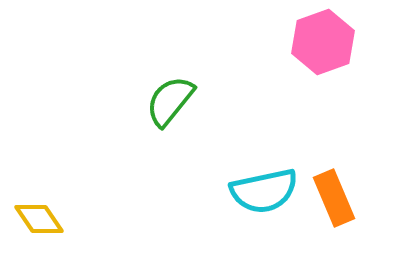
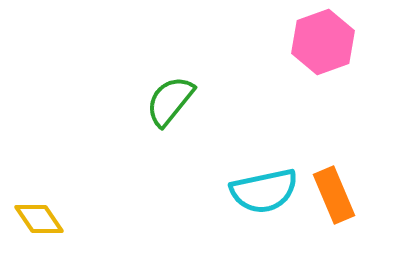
orange rectangle: moved 3 px up
